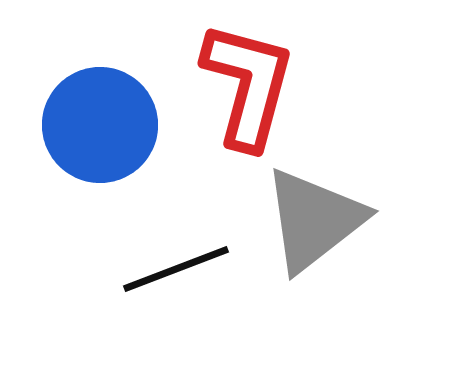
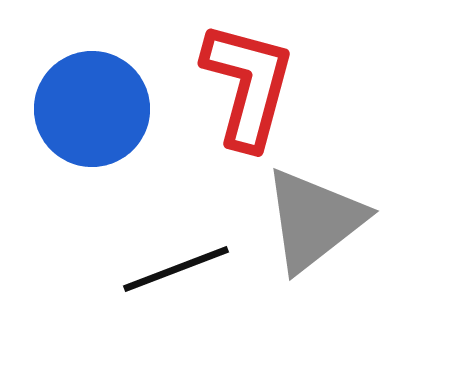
blue circle: moved 8 px left, 16 px up
